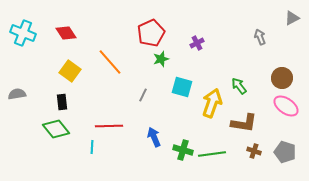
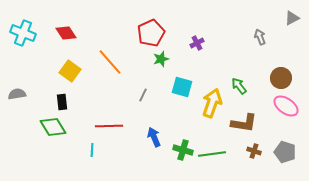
brown circle: moved 1 px left
green diamond: moved 3 px left, 2 px up; rotated 8 degrees clockwise
cyan line: moved 3 px down
